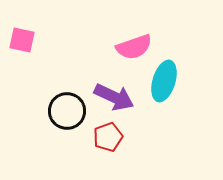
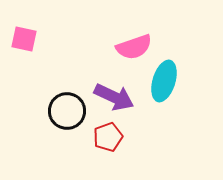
pink square: moved 2 px right, 1 px up
